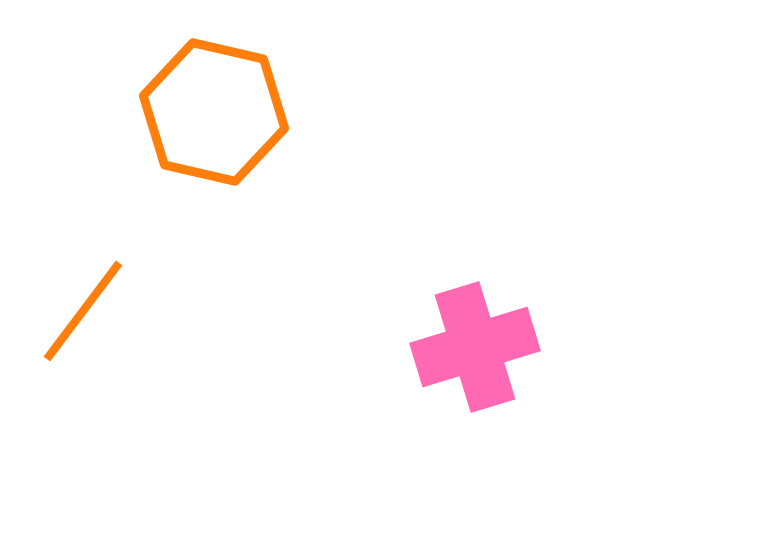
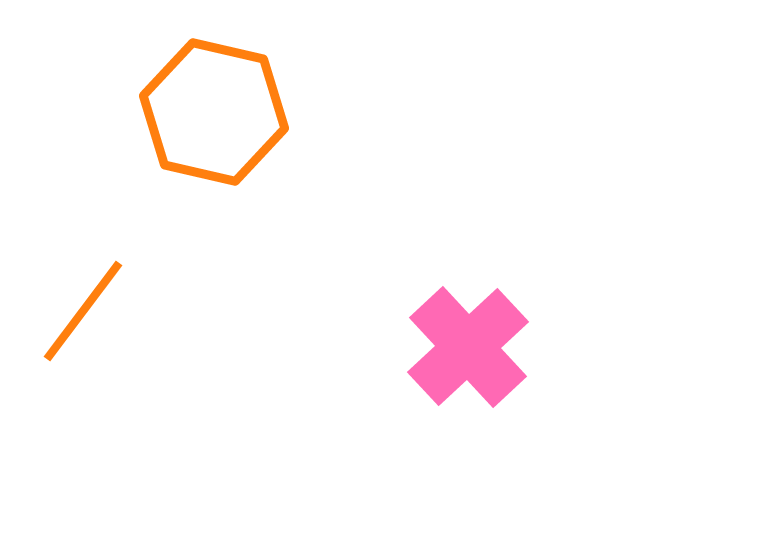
pink cross: moved 7 px left; rotated 26 degrees counterclockwise
